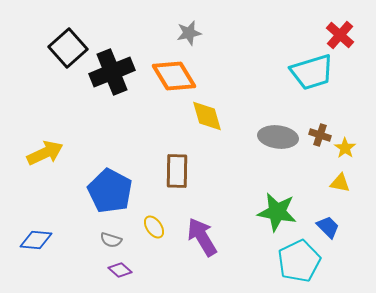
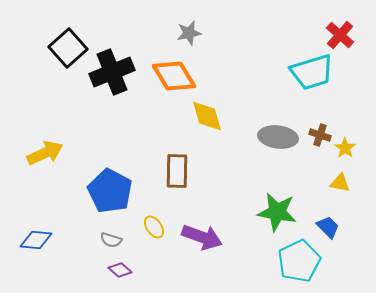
purple arrow: rotated 141 degrees clockwise
